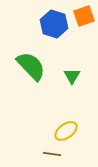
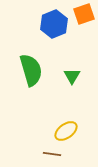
orange square: moved 2 px up
blue hexagon: rotated 20 degrees clockwise
green semicircle: moved 4 px down; rotated 28 degrees clockwise
